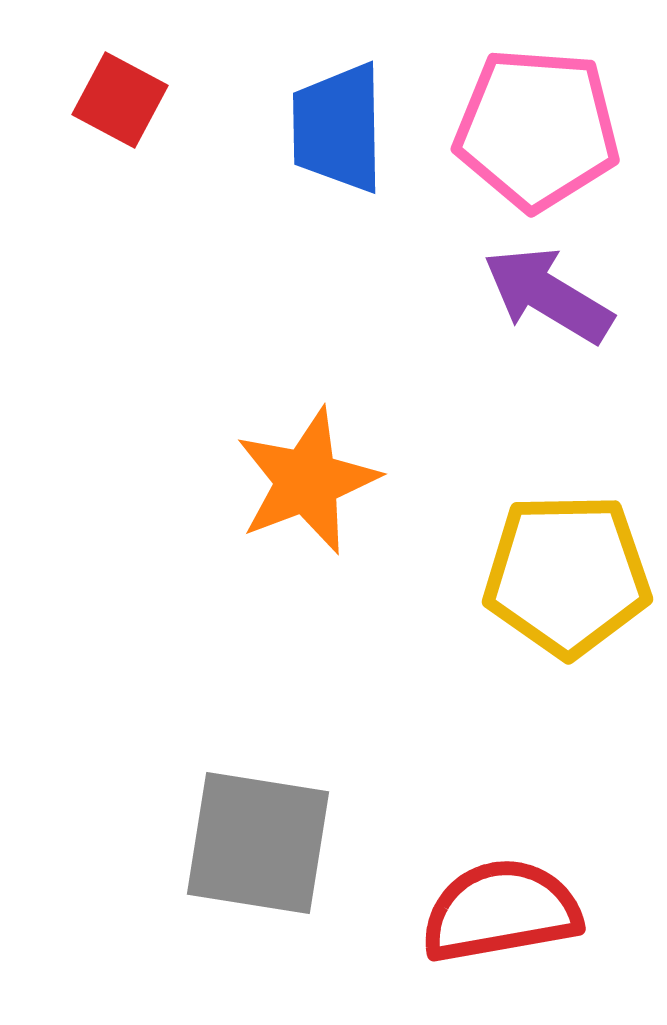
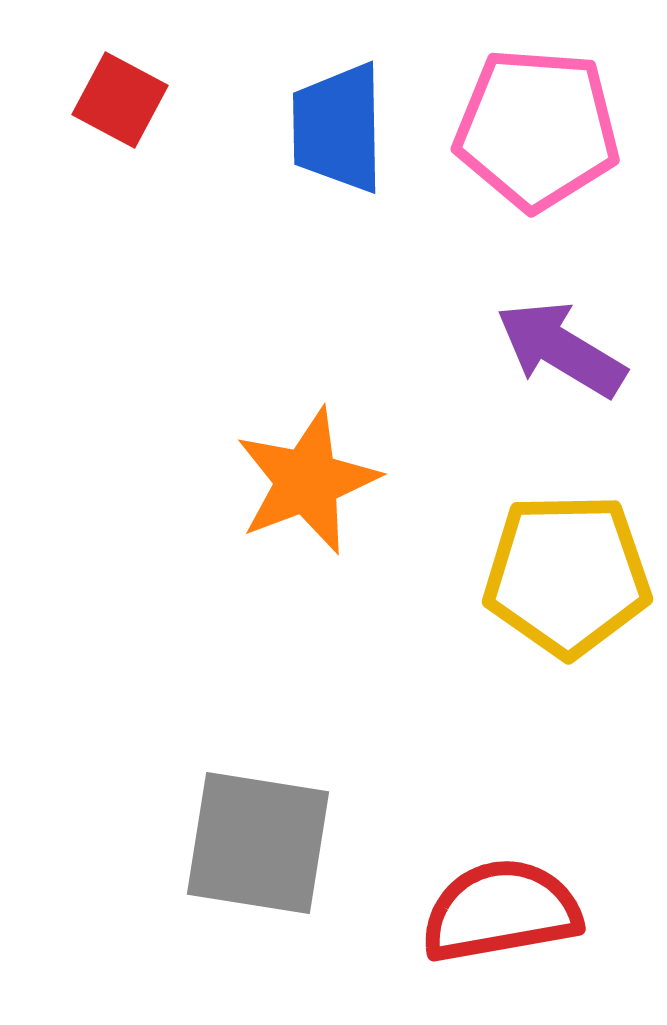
purple arrow: moved 13 px right, 54 px down
